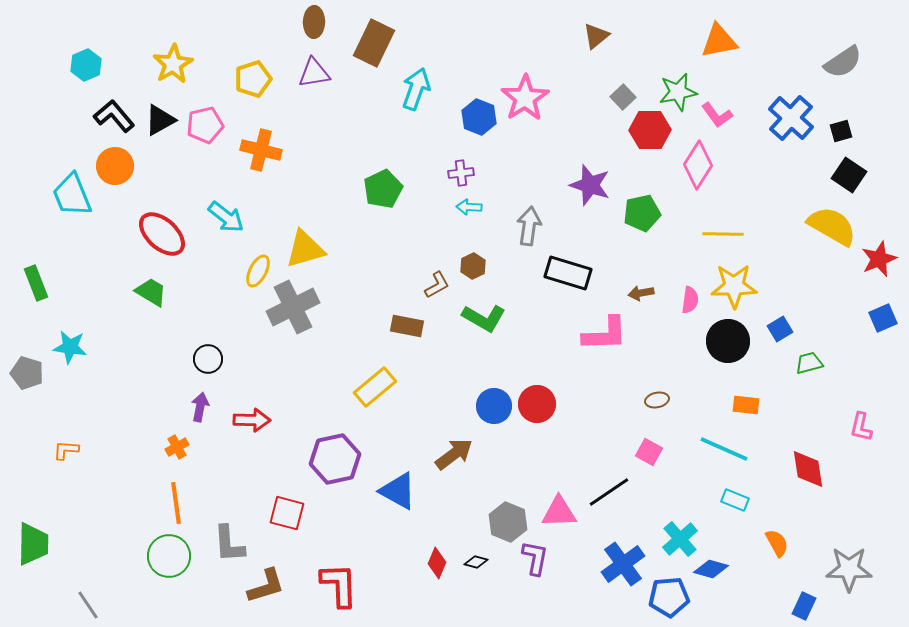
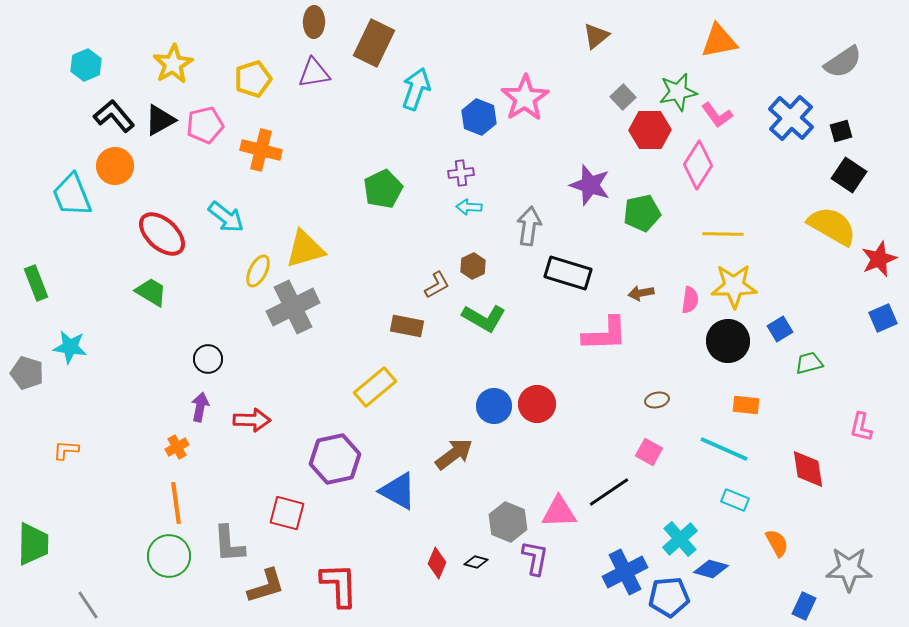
blue cross at (623, 564): moved 2 px right, 8 px down; rotated 9 degrees clockwise
